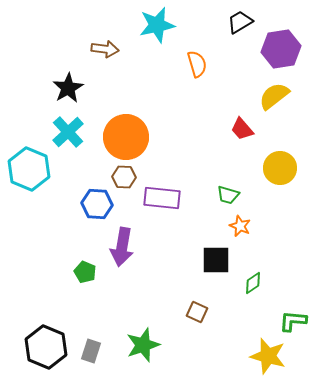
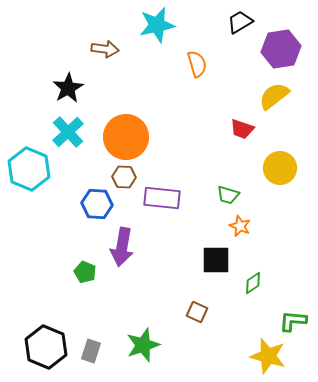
red trapezoid: rotated 30 degrees counterclockwise
